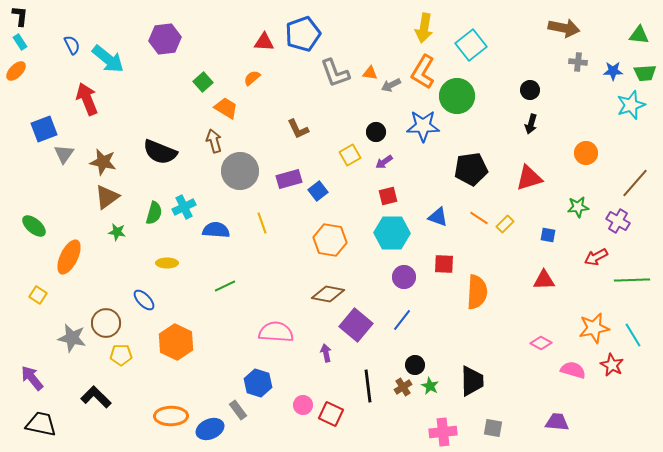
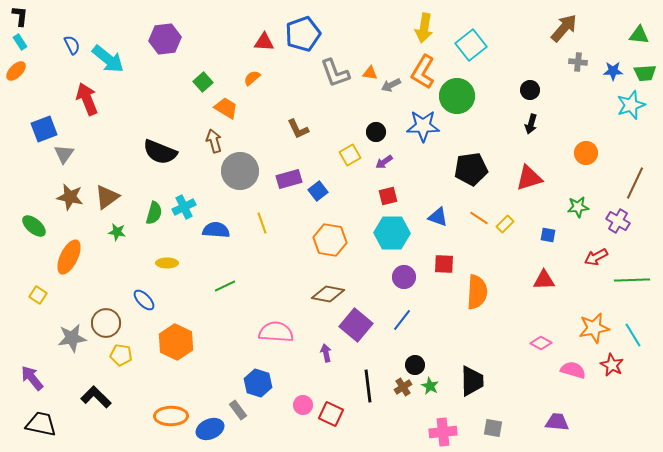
brown arrow at (564, 28): rotated 60 degrees counterclockwise
brown star at (103, 162): moved 33 px left, 35 px down
brown line at (635, 183): rotated 16 degrees counterclockwise
gray star at (72, 338): rotated 20 degrees counterclockwise
yellow pentagon at (121, 355): rotated 10 degrees clockwise
